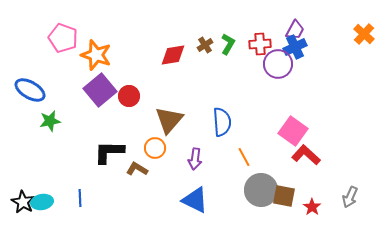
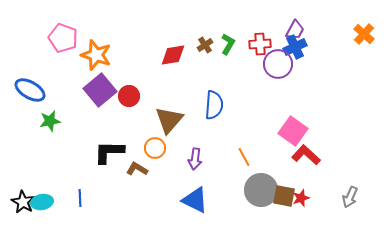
blue semicircle: moved 8 px left, 17 px up; rotated 8 degrees clockwise
red star: moved 11 px left, 9 px up; rotated 18 degrees clockwise
